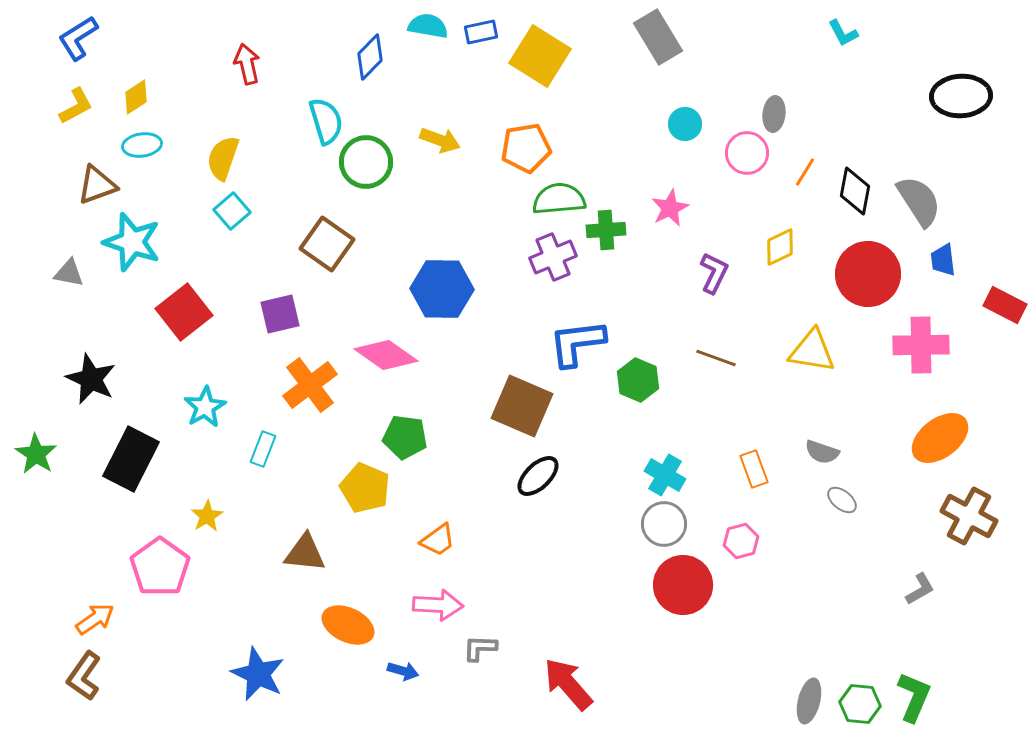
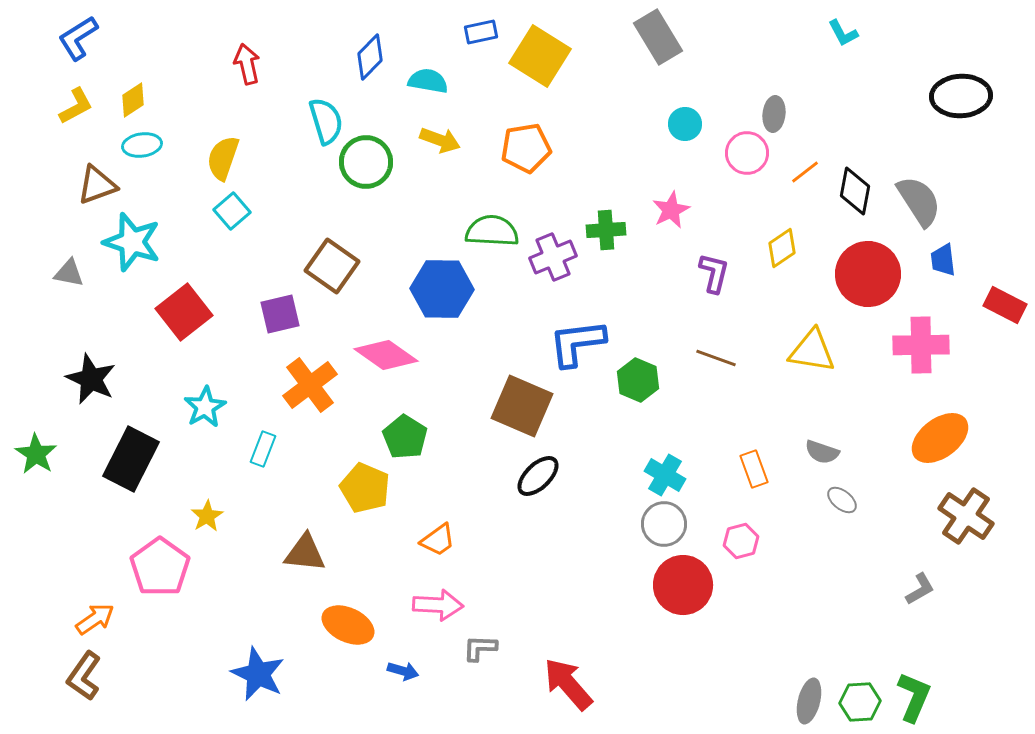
cyan semicircle at (428, 26): moved 55 px down
yellow diamond at (136, 97): moved 3 px left, 3 px down
orange line at (805, 172): rotated 20 degrees clockwise
green semicircle at (559, 199): moved 67 px left, 32 px down; rotated 8 degrees clockwise
pink star at (670, 208): moved 1 px right, 2 px down
brown square at (327, 244): moved 5 px right, 22 px down
yellow diamond at (780, 247): moved 2 px right, 1 px down; rotated 9 degrees counterclockwise
purple L-shape at (714, 273): rotated 12 degrees counterclockwise
green pentagon at (405, 437): rotated 24 degrees clockwise
brown cross at (969, 516): moved 3 px left; rotated 6 degrees clockwise
green hexagon at (860, 704): moved 2 px up; rotated 9 degrees counterclockwise
